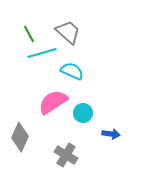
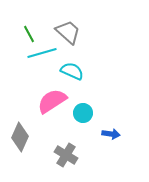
pink semicircle: moved 1 px left, 1 px up
